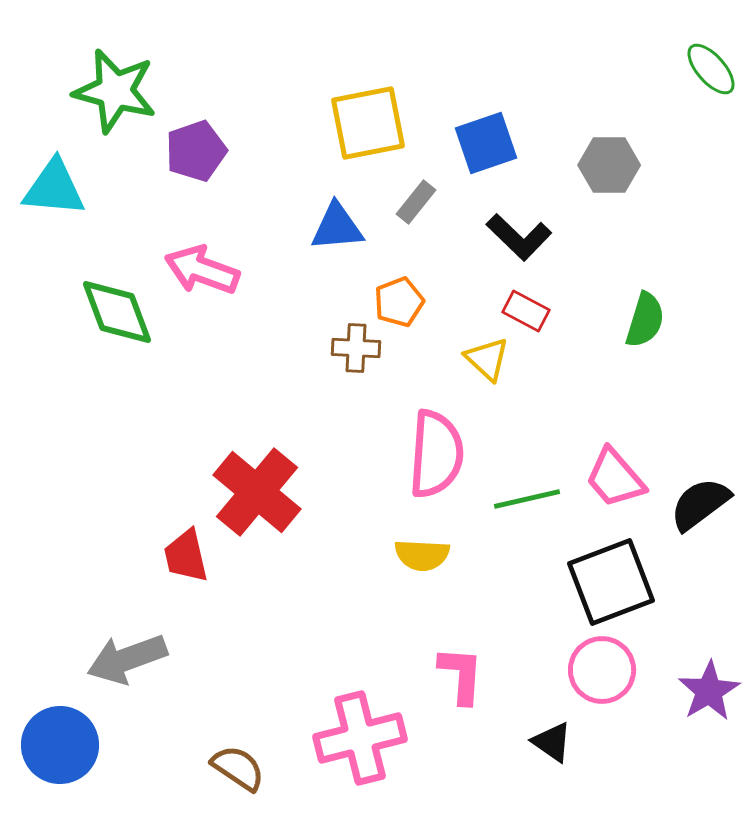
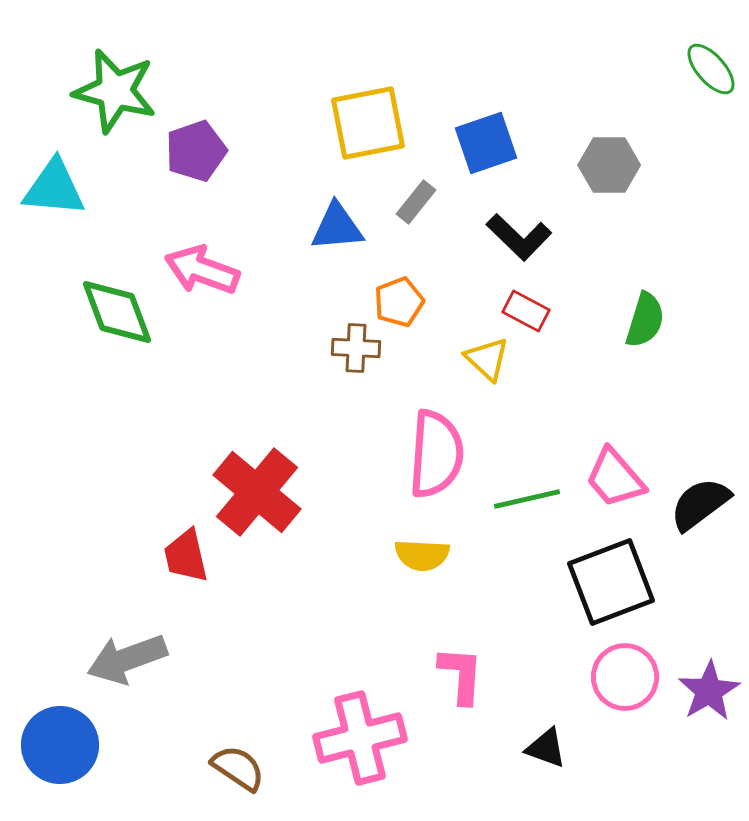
pink circle: moved 23 px right, 7 px down
black triangle: moved 6 px left, 6 px down; rotated 15 degrees counterclockwise
